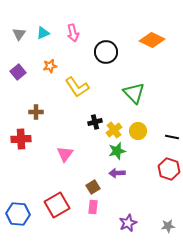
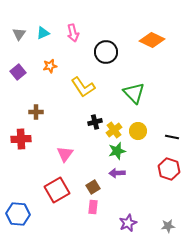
yellow L-shape: moved 6 px right
red square: moved 15 px up
